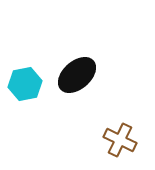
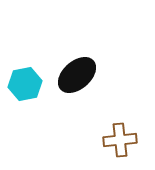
brown cross: rotated 32 degrees counterclockwise
